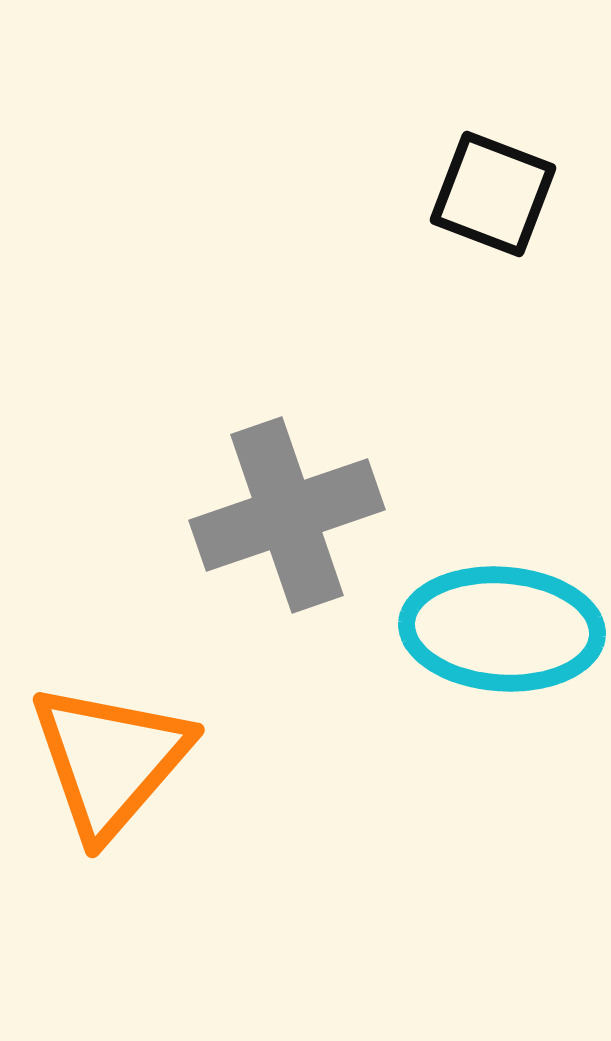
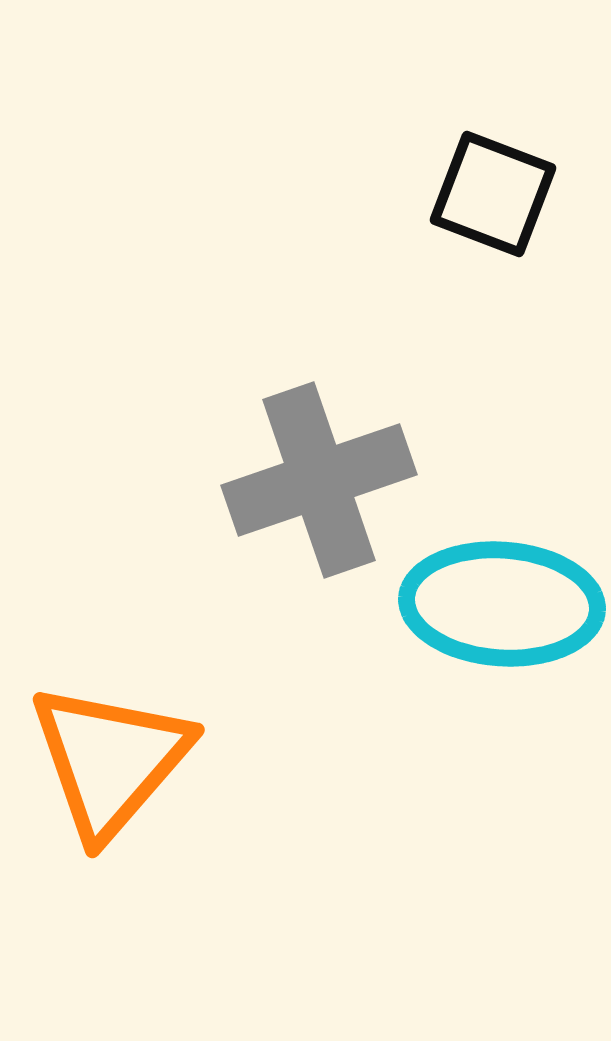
gray cross: moved 32 px right, 35 px up
cyan ellipse: moved 25 px up
